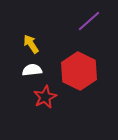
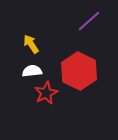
white semicircle: moved 1 px down
red star: moved 1 px right, 4 px up
